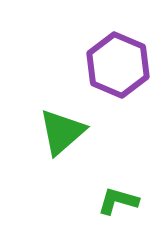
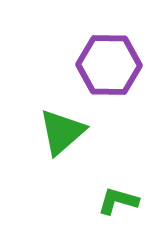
purple hexagon: moved 9 px left; rotated 22 degrees counterclockwise
